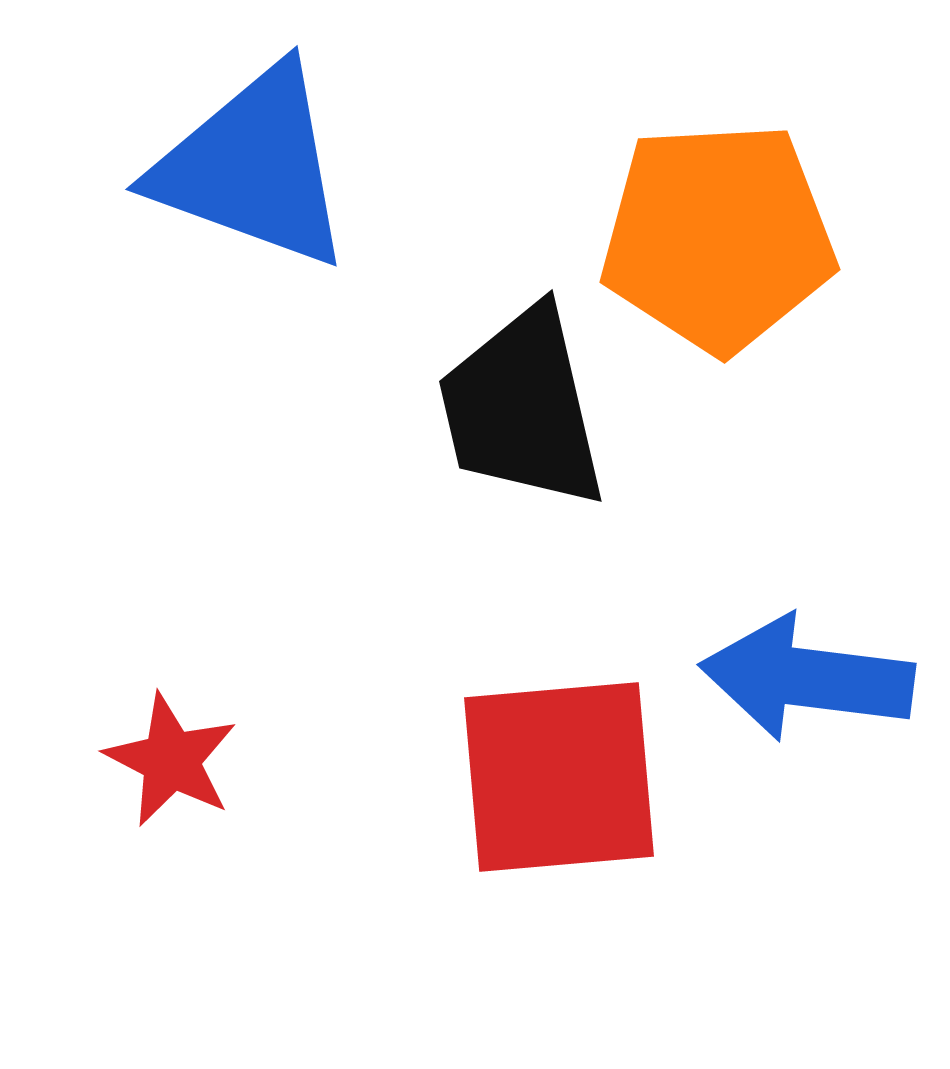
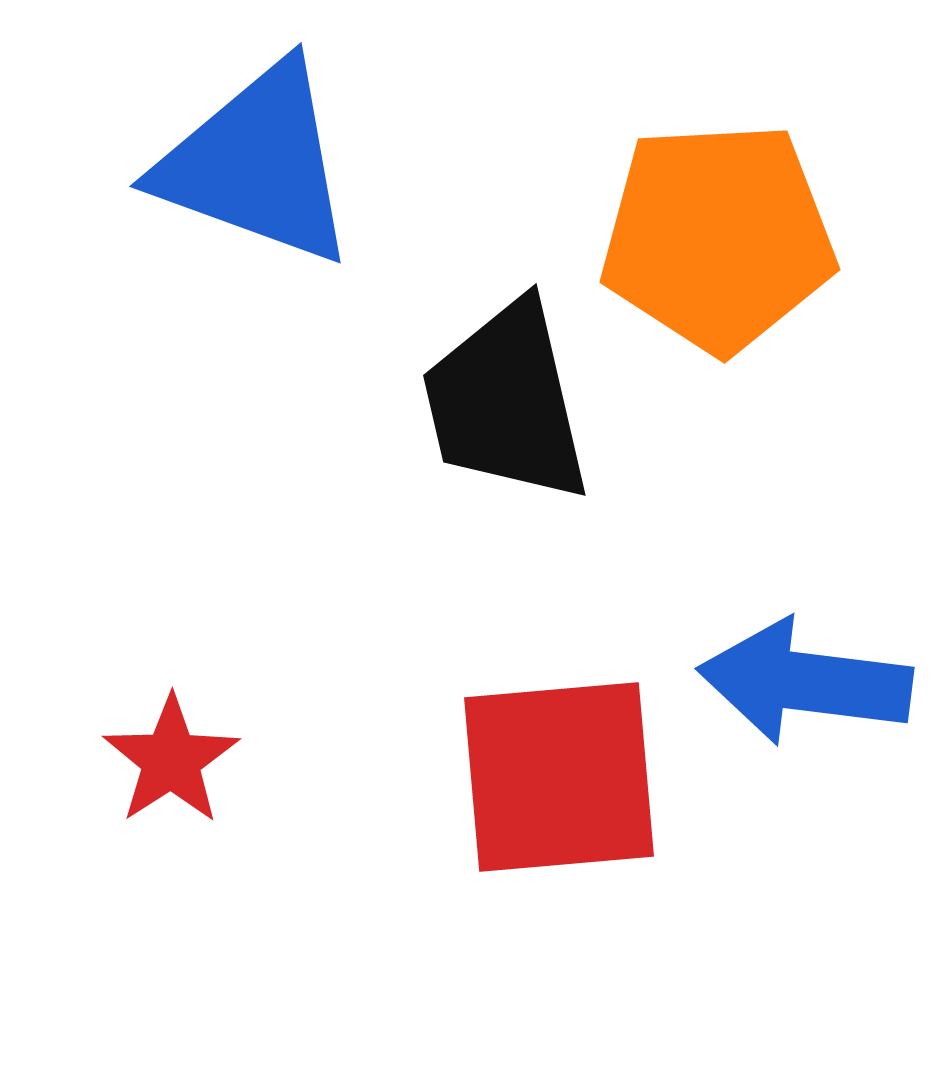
blue triangle: moved 4 px right, 3 px up
black trapezoid: moved 16 px left, 6 px up
blue arrow: moved 2 px left, 4 px down
red star: rotated 12 degrees clockwise
